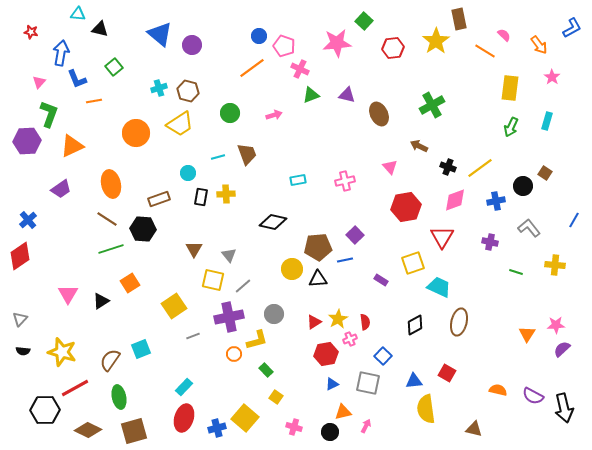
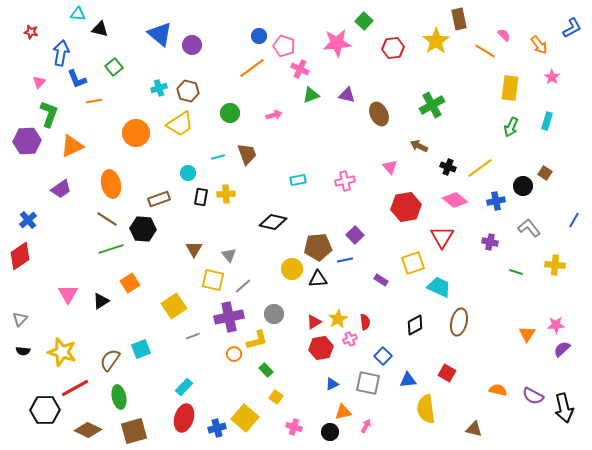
pink diamond at (455, 200): rotated 60 degrees clockwise
red hexagon at (326, 354): moved 5 px left, 6 px up
blue triangle at (414, 381): moved 6 px left, 1 px up
